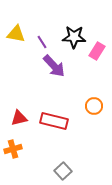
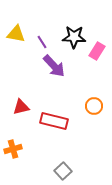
red triangle: moved 2 px right, 11 px up
